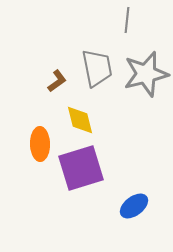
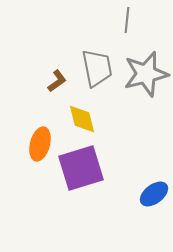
yellow diamond: moved 2 px right, 1 px up
orange ellipse: rotated 16 degrees clockwise
blue ellipse: moved 20 px right, 12 px up
